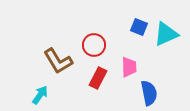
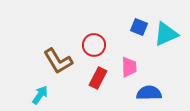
blue semicircle: rotated 80 degrees counterclockwise
